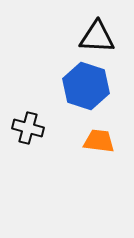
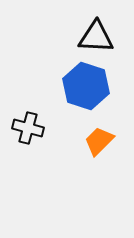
black triangle: moved 1 px left
orange trapezoid: rotated 52 degrees counterclockwise
